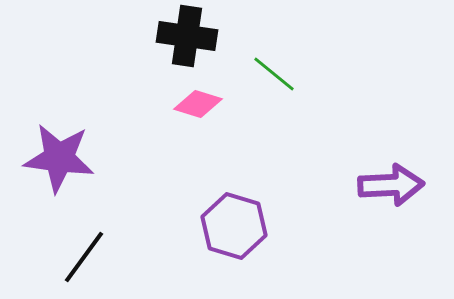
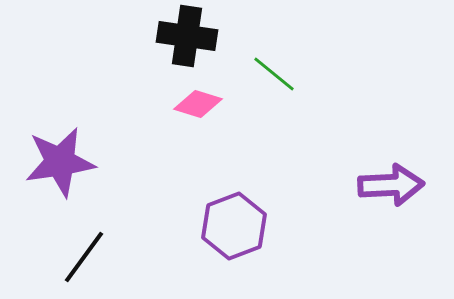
purple star: moved 1 px right, 4 px down; rotated 16 degrees counterclockwise
purple hexagon: rotated 22 degrees clockwise
